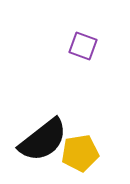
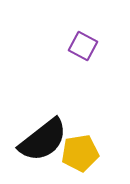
purple square: rotated 8 degrees clockwise
